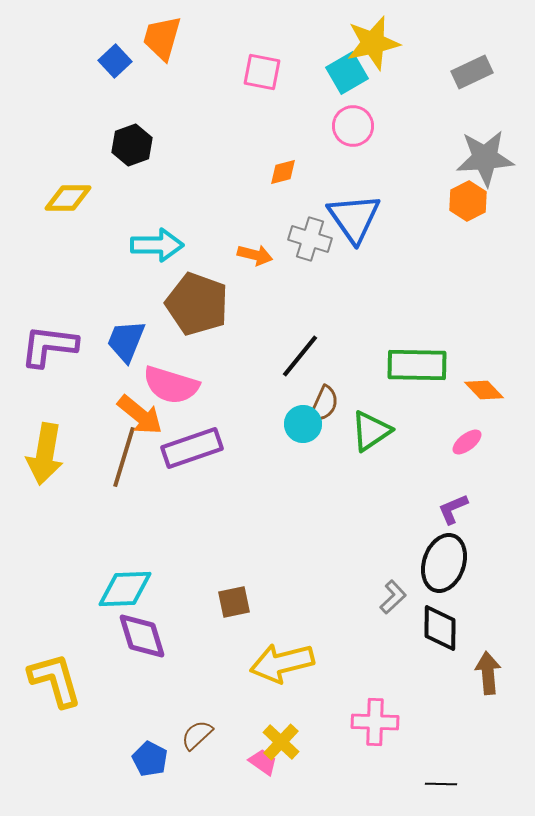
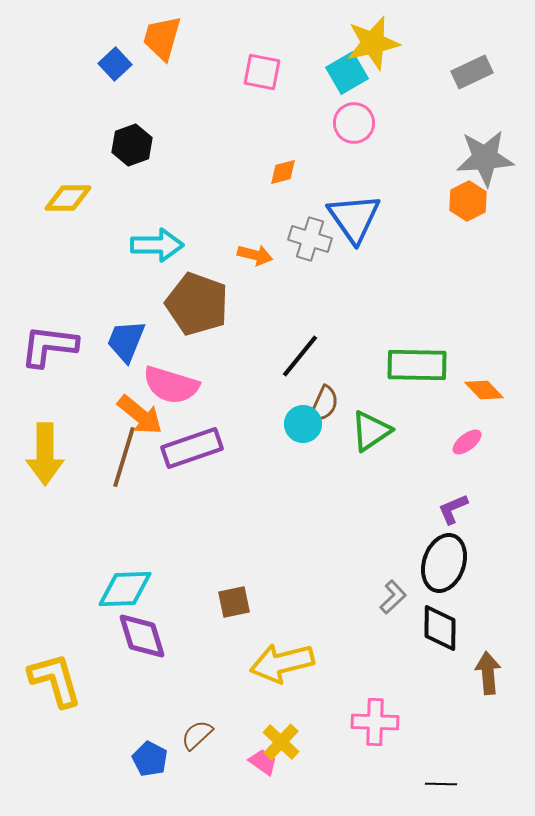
blue square at (115, 61): moved 3 px down
pink circle at (353, 126): moved 1 px right, 3 px up
yellow arrow at (45, 454): rotated 10 degrees counterclockwise
